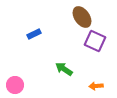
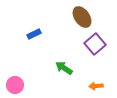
purple square: moved 3 px down; rotated 25 degrees clockwise
green arrow: moved 1 px up
